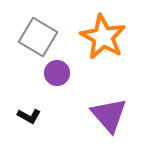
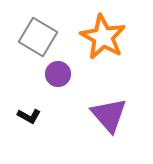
purple circle: moved 1 px right, 1 px down
